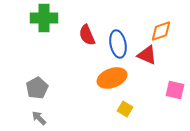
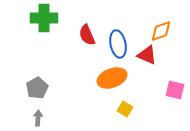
gray arrow: moved 1 px left; rotated 49 degrees clockwise
